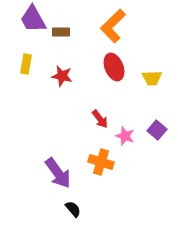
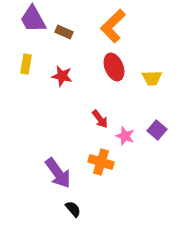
brown rectangle: moved 3 px right; rotated 24 degrees clockwise
